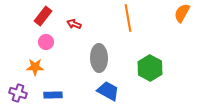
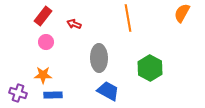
orange star: moved 8 px right, 8 px down
